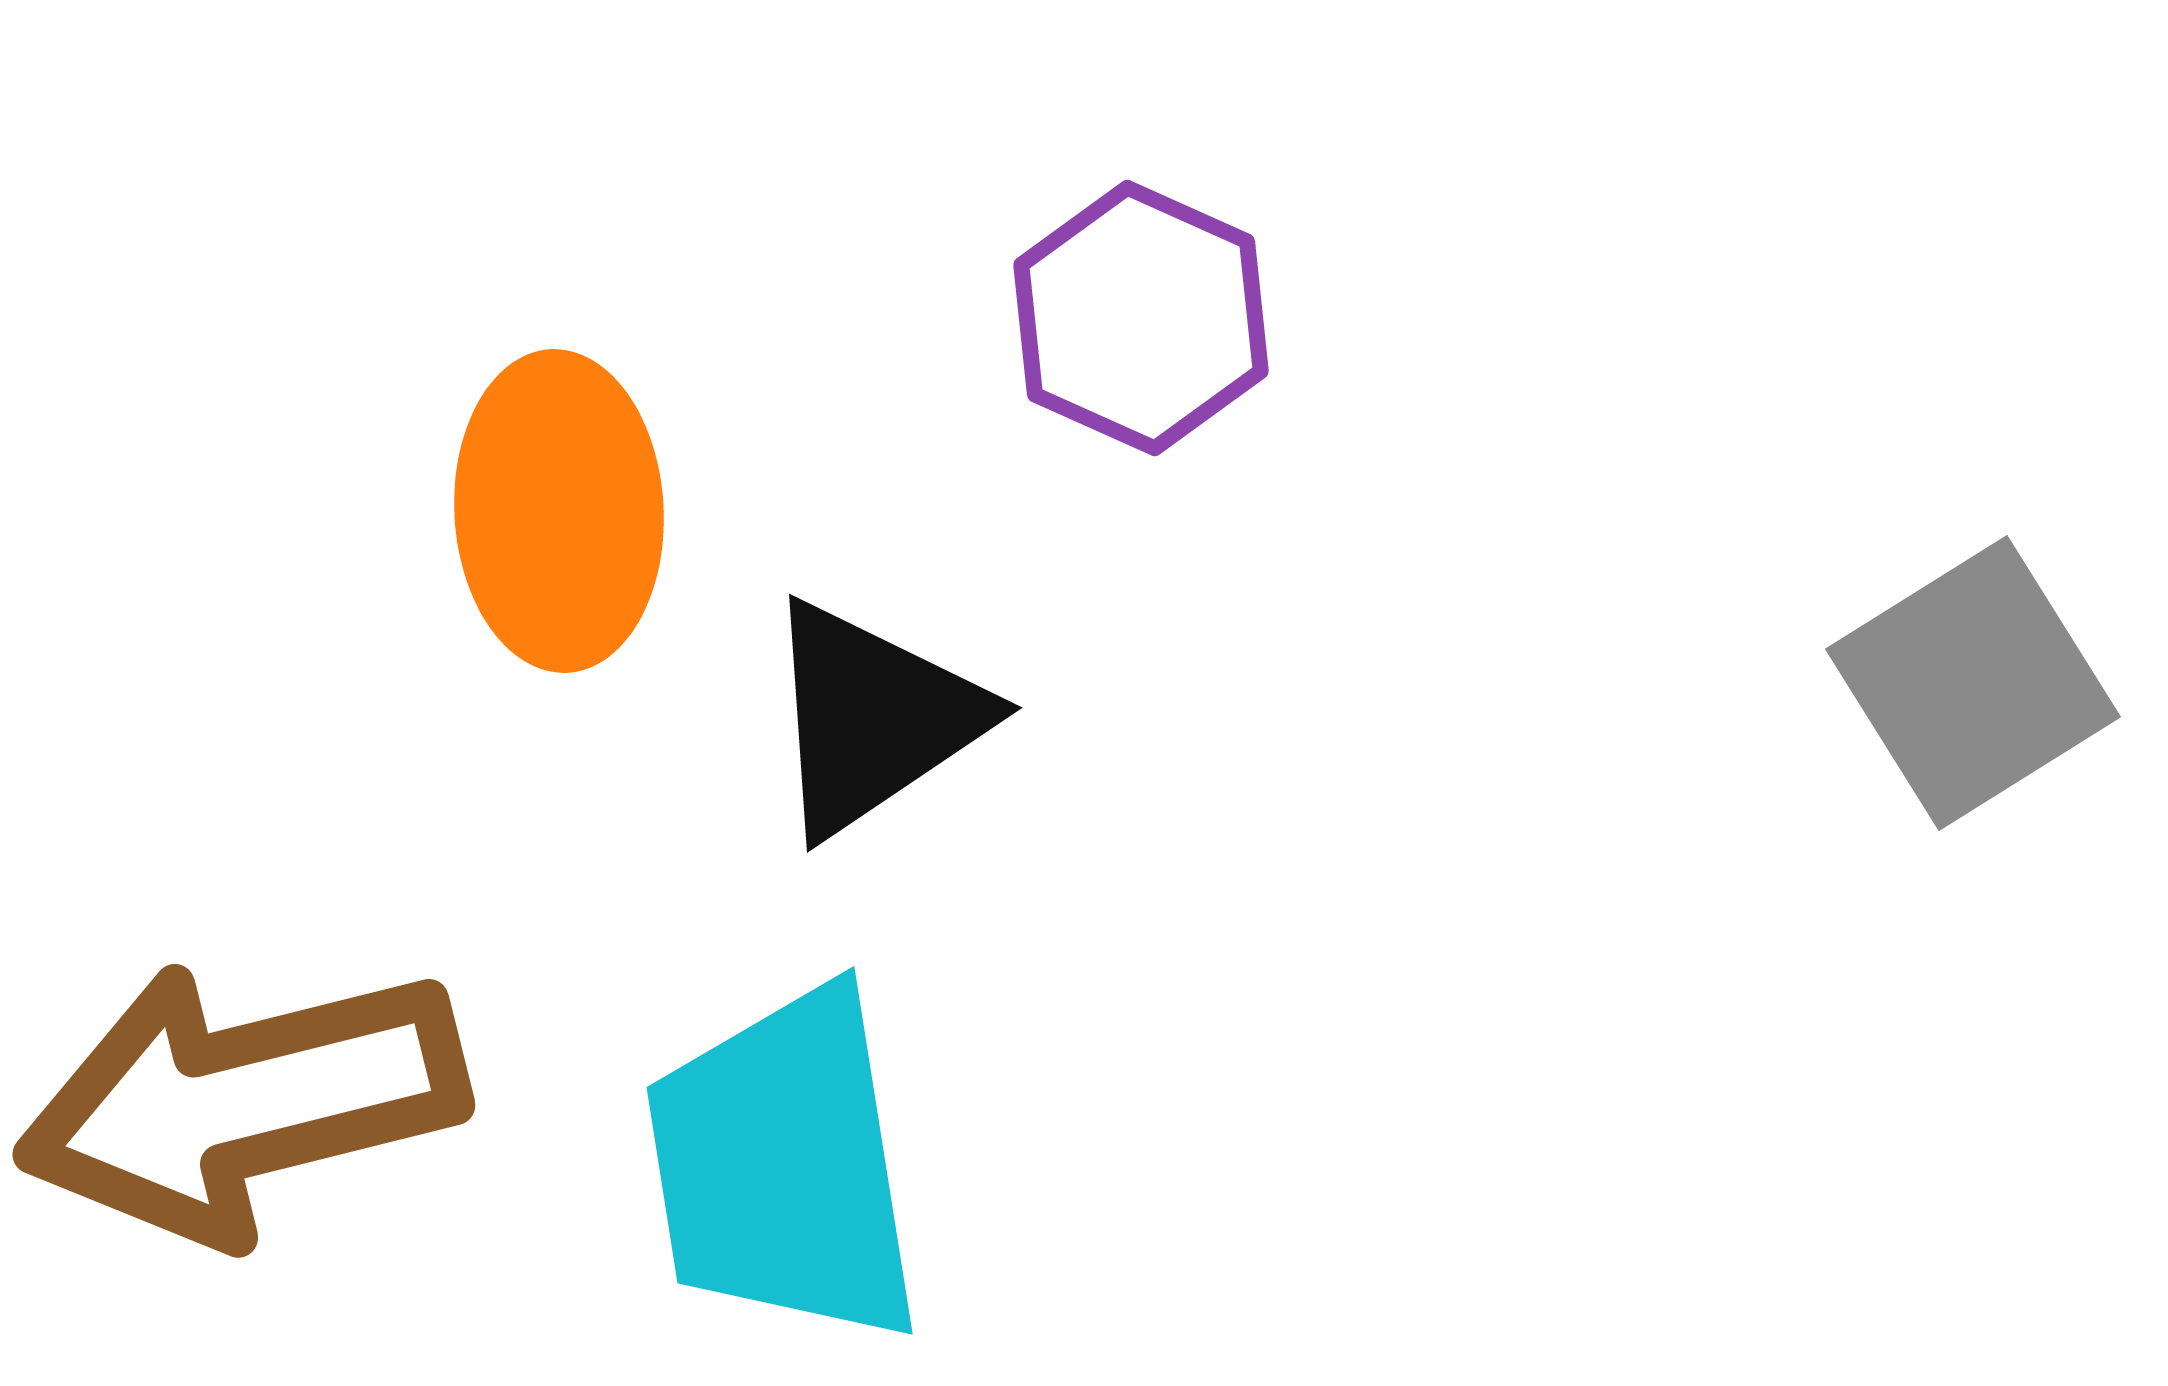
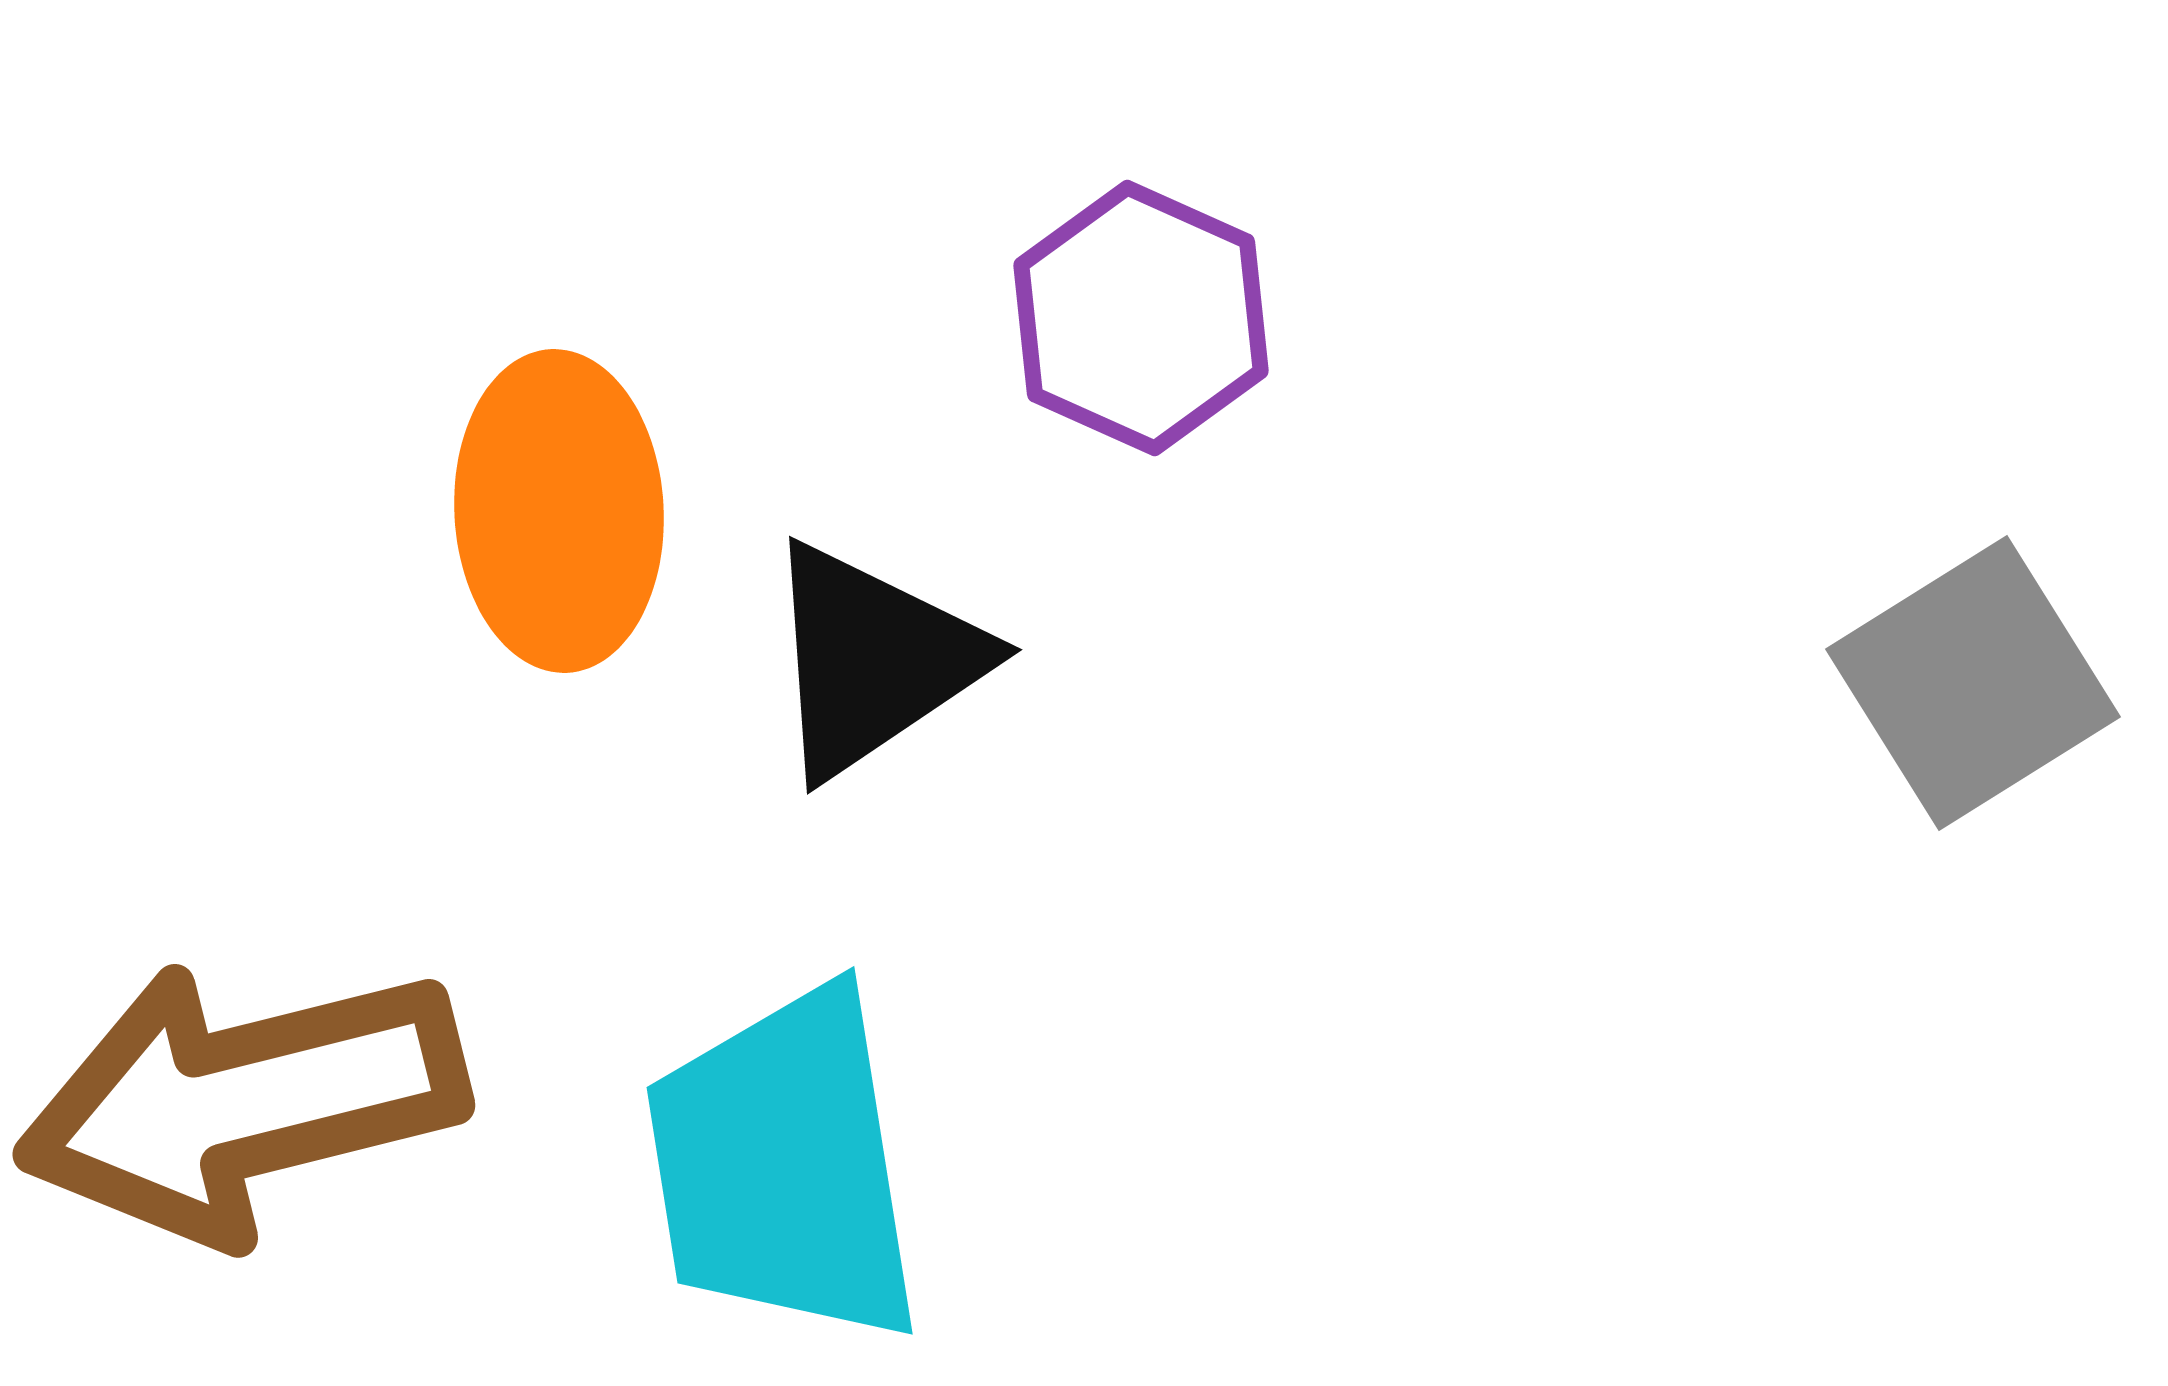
black triangle: moved 58 px up
